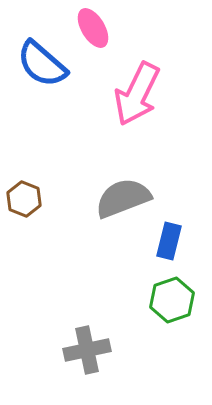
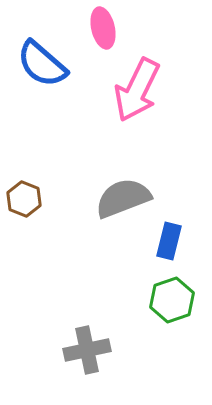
pink ellipse: moved 10 px right; rotated 18 degrees clockwise
pink arrow: moved 4 px up
